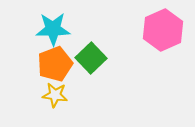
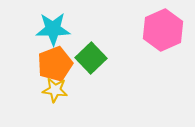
yellow star: moved 5 px up
